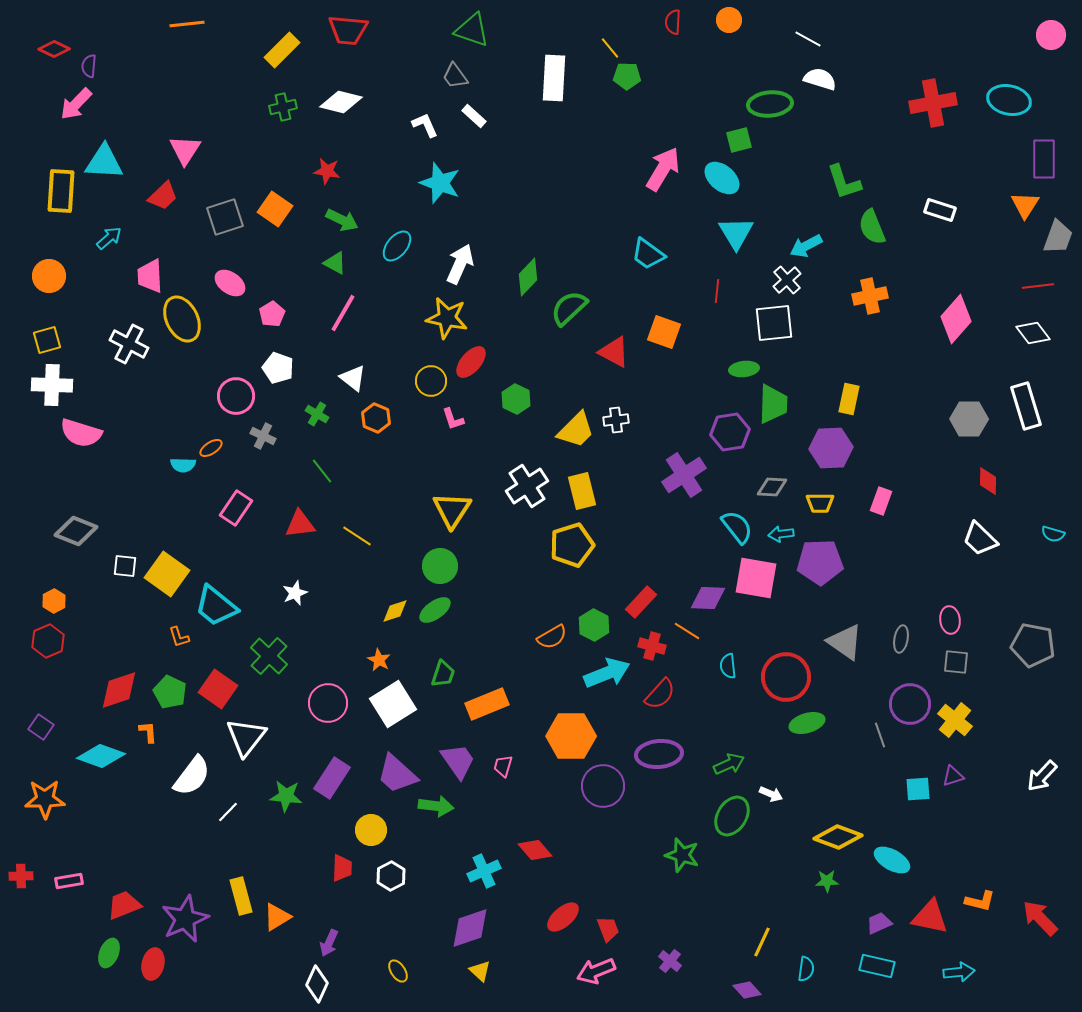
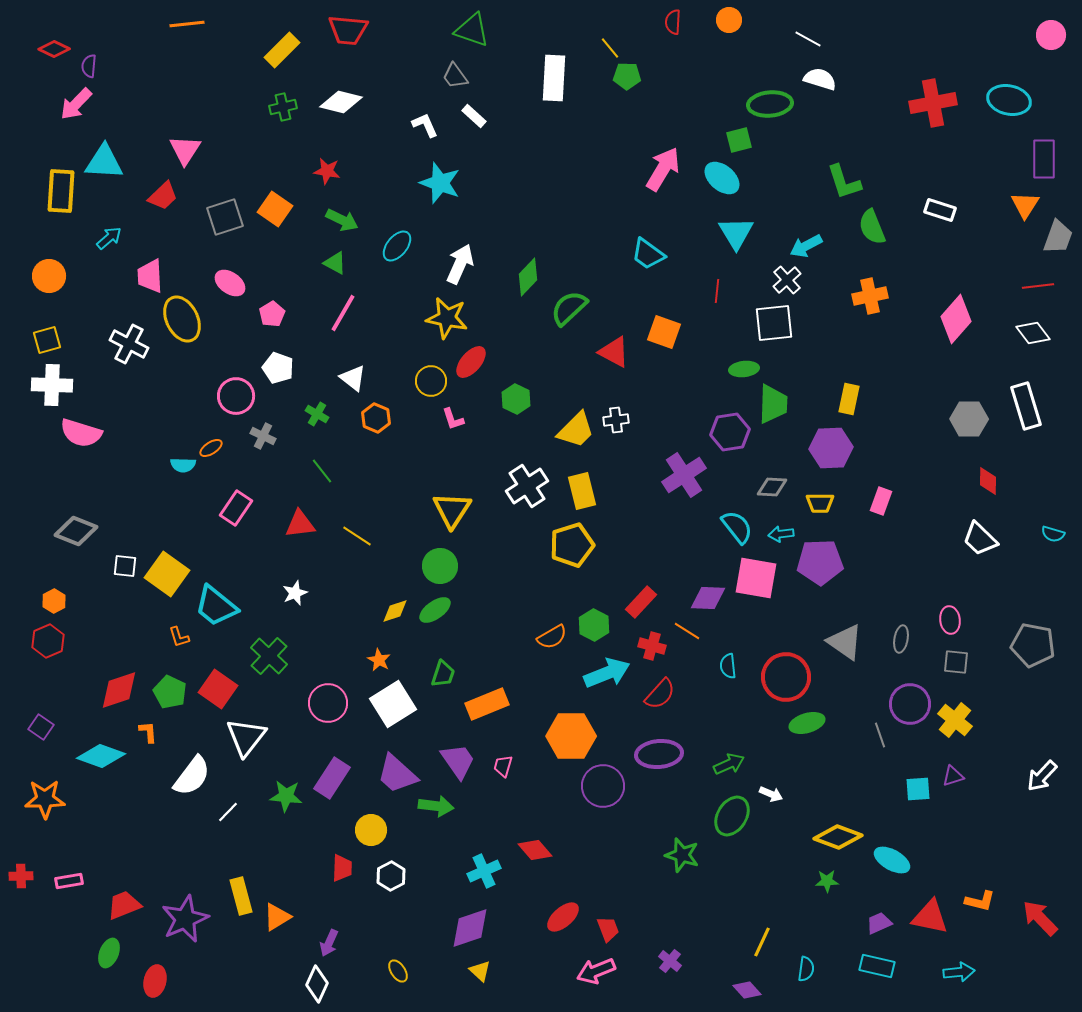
red ellipse at (153, 964): moved 2 px right, 17 px down
